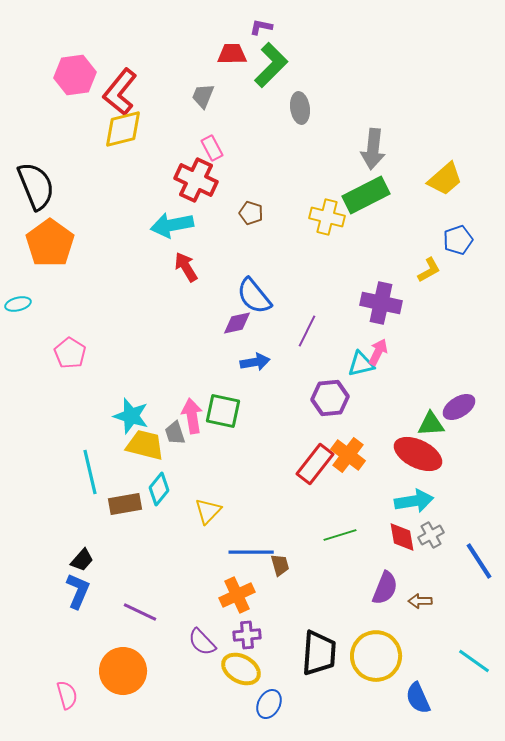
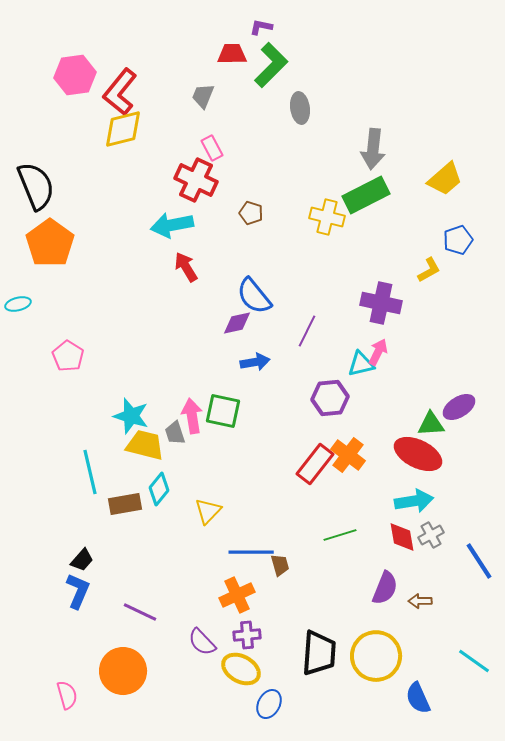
pink pentagon at (70, 353): moved 2 px left, 3 px down
